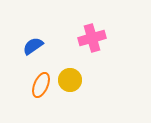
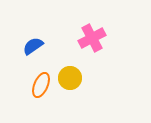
pink cross: rotated 12 degrees counterclockwise
yellow circle: moved 2 px up
